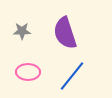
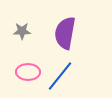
purple semicircle: rotated 28 degrees clockwise
blue line: moved 12 px left
